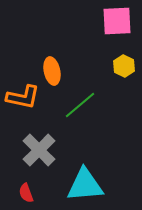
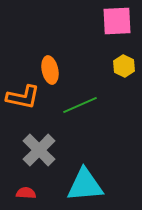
orange ellipse: moved 2 px left, 1 px up
green line: rotated 16 degrees clockwise
red semicircle: rotated 114 degrees clockwise
